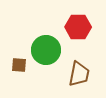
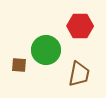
red hexagon: moved 2 px right, 1 px up
